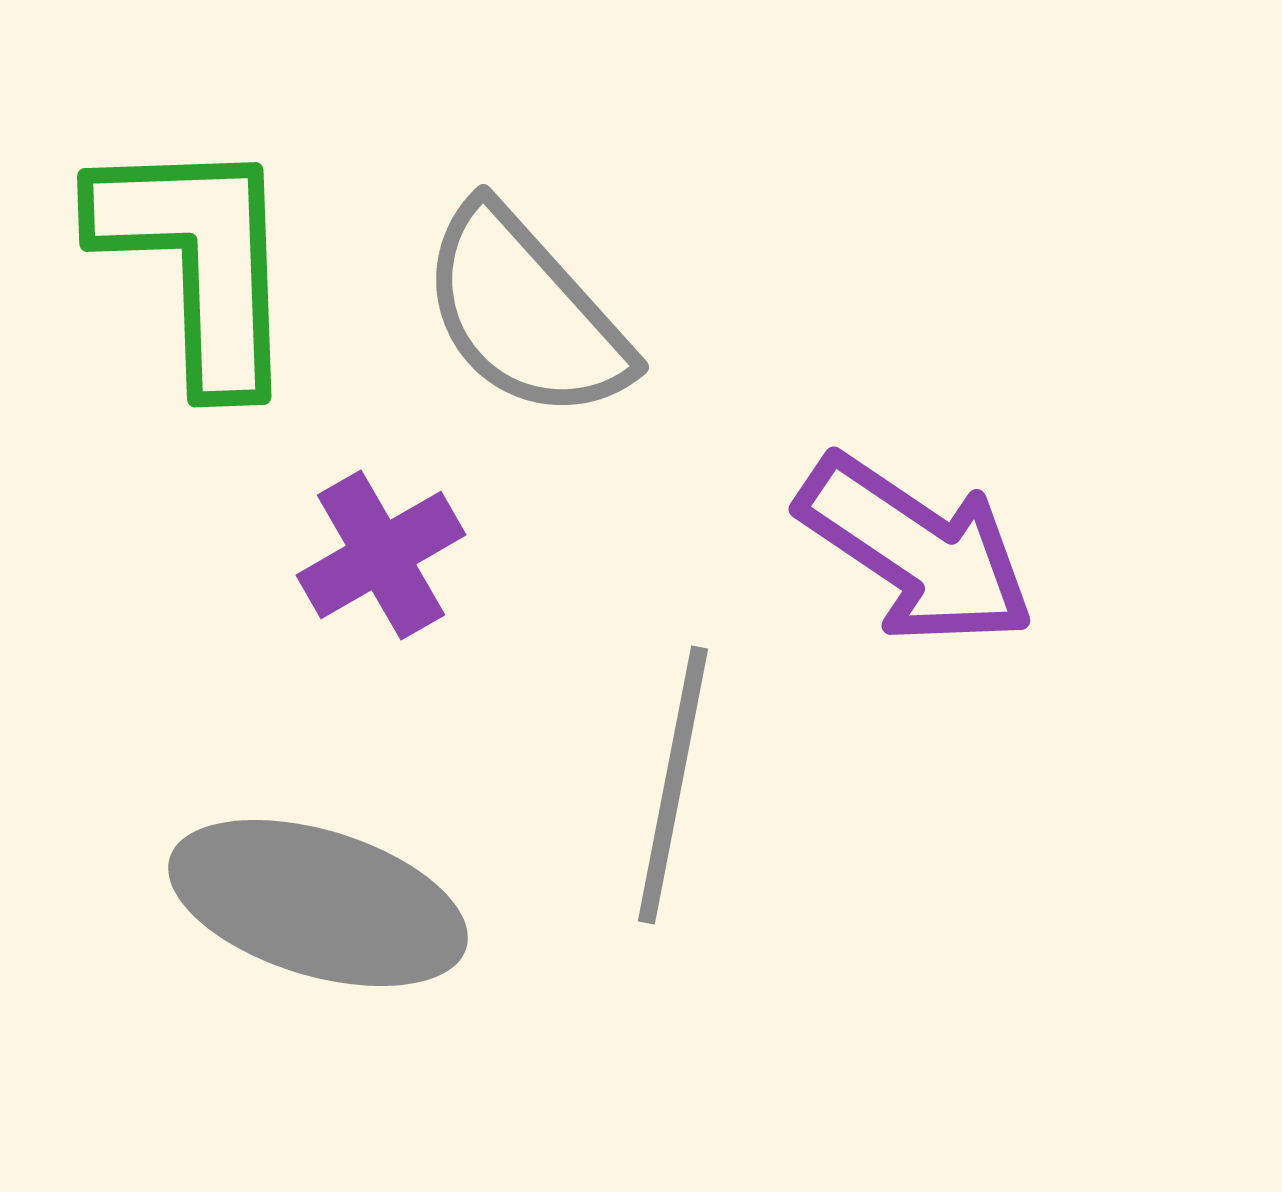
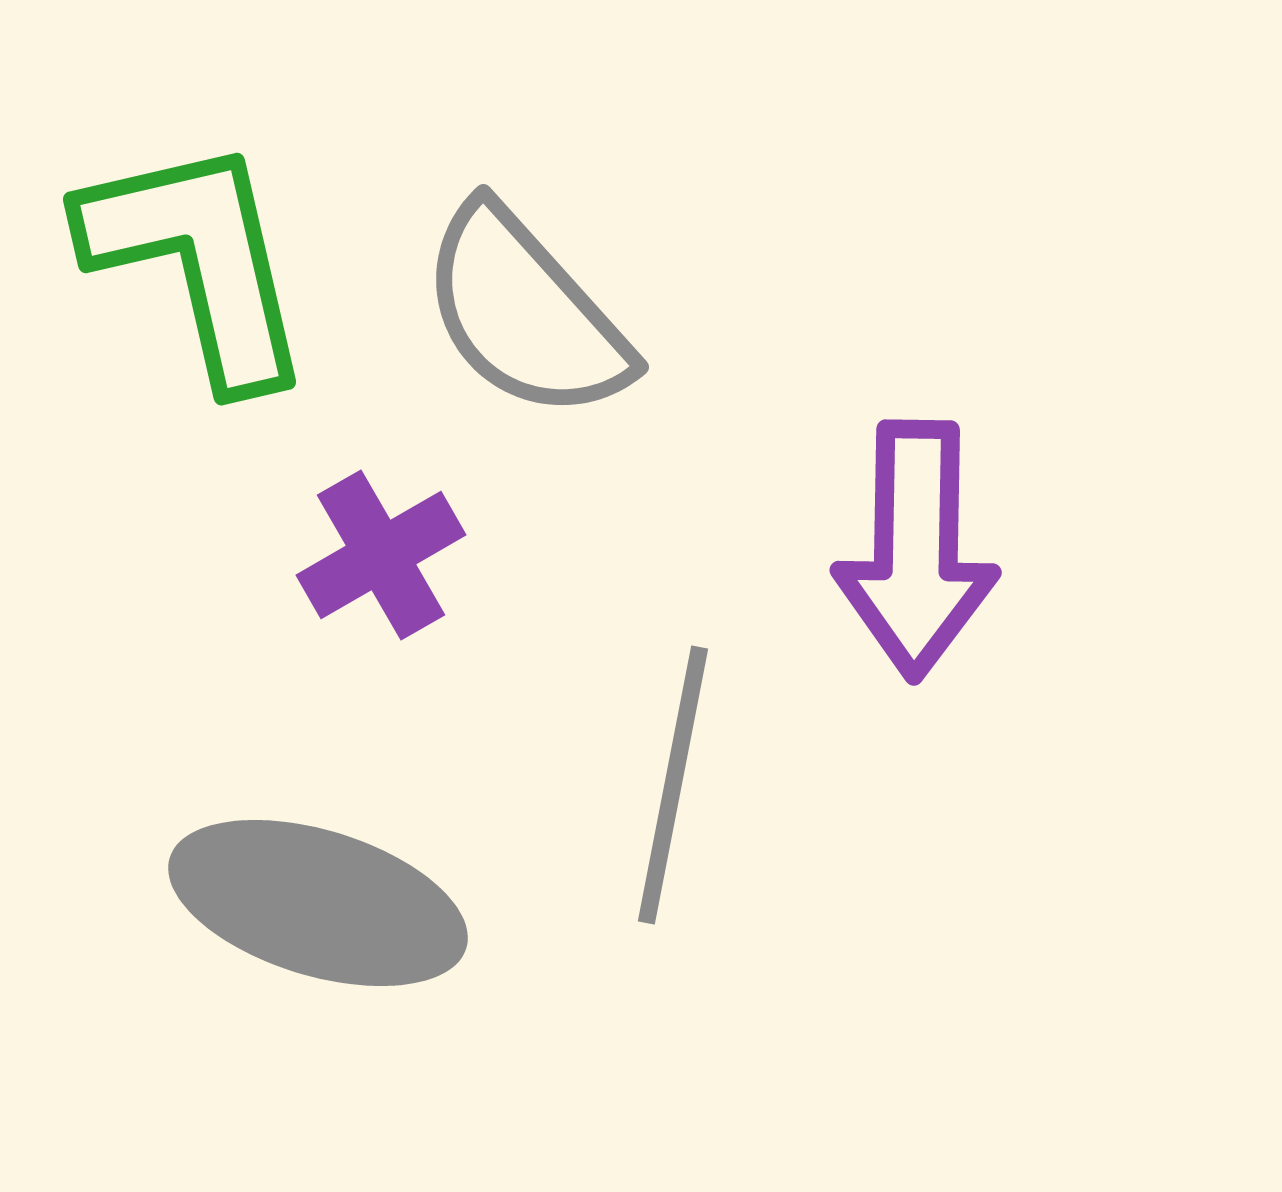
green L-shape: rotated 11 degrees counterclockwise
purple arrow: rotated 57 degrees clockwise
